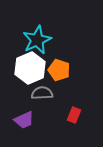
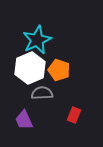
purple trapezoid: rotated 90 degrees clockwise
